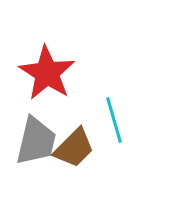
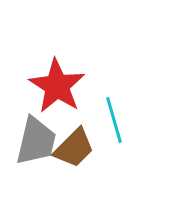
red star: moved 10 px right, 13 px down
